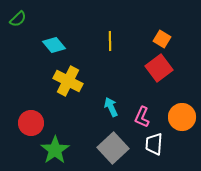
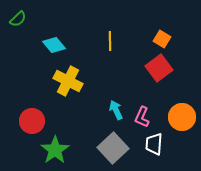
cyan arrow: moved 5 px right, 3 px down
red circle: moved 1 px right, 2 px up
